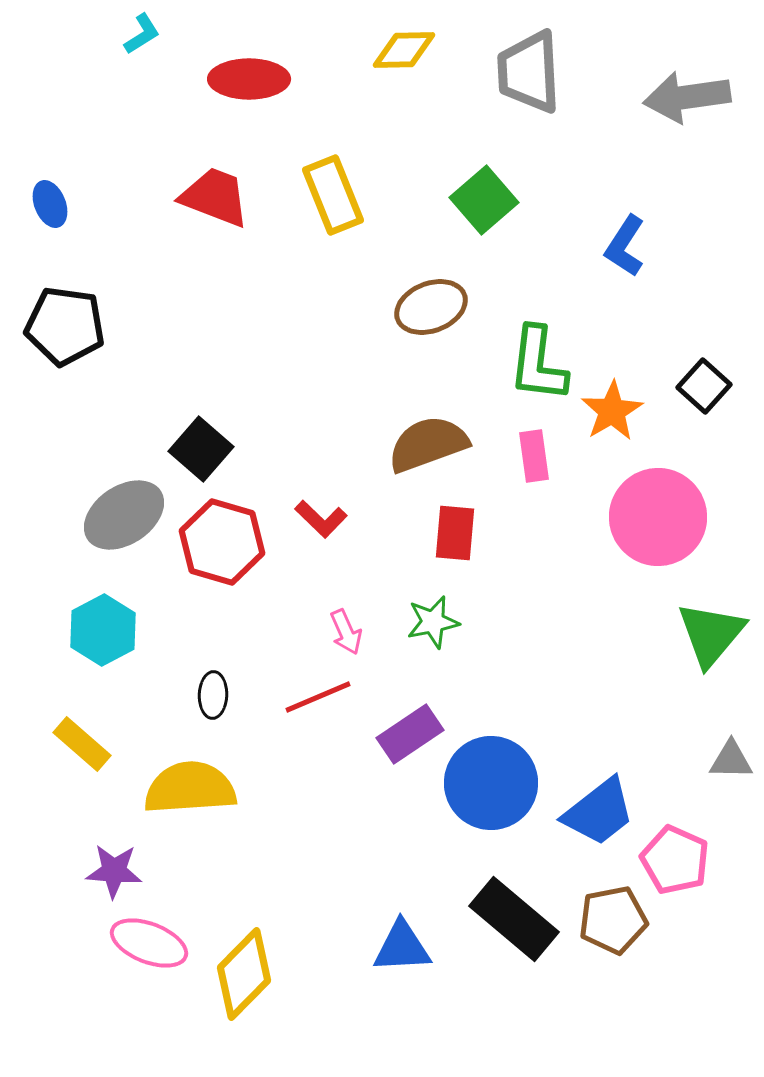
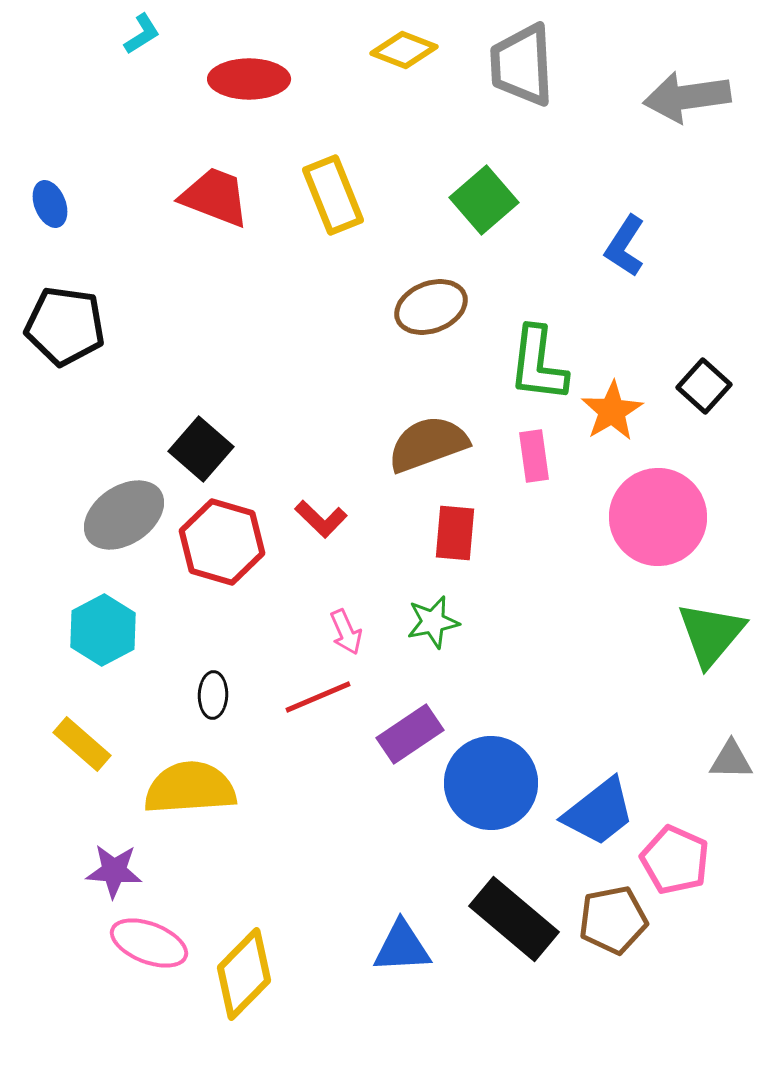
yellow diamond at (404, 50): rotated 22 degrees clockwise
gray trapezoid at (529, 72): moved 7 px left, 7 px up
